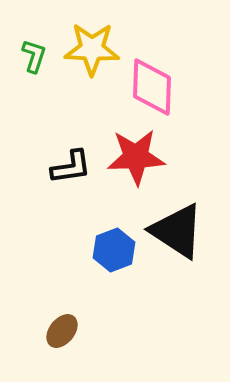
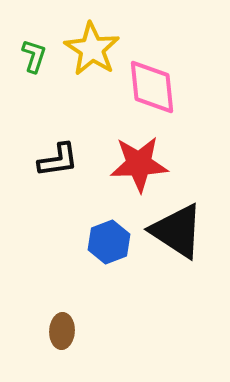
yellow star: rotated 30 degrees clockwise
pink diamond: rotated 8 degrees counterclockwise
red star: moved 3 px right, 7 px down
black L-shape: moved 13 px left, 7 px up
blue hexagon: moved 5 px left, 8 px up
brown ellipse: rotated 36 degrees counterclockwise
